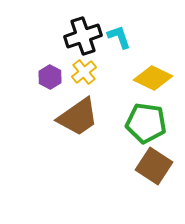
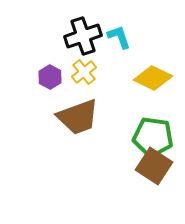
brown trapezoid: rotated 15 degrees clockwise
green pentagon: moved 7 px right, 14 px down
